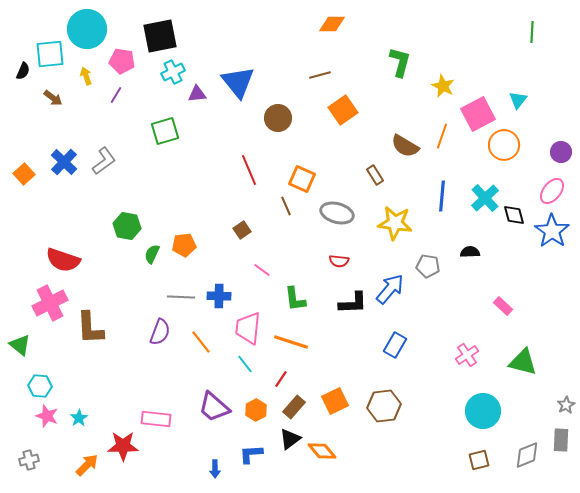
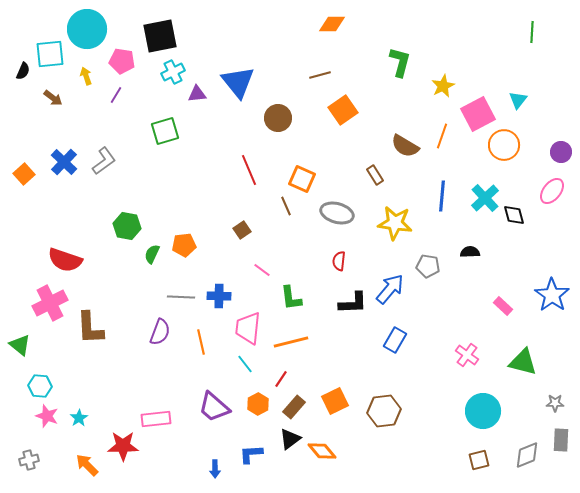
yellow star at (443, 86): rotated 20 degrees clockwise
blue star at (552, 231): moved 64 px down
red semicircle at (63, 260): moved 2 px right
red semicircle at (339, 261): rotated 90 degrees clockwise
green L-shape at (295, 299): moved 4 px left, 1 px up
orange line at (201, 342): rotated 25 degrees clockwise
orange line at (291, 342): rotated 32 degrees counterclockwise
blue rectangle at (395, 345): moved 5 px up
pink cross at (467, 355): rotated 20 degrees counterclockwise
gray star at (566, 405): moved 11 px left, 2 px up; rotated 30 degrees clockwise
brown hexagon at (384, 406): moved 5 px down
orange hexagon at (256, 410): moved 2 px right, 6 px up
pink rectangle at (156, 419): rotated 12 degrees counterclockwise
orange arrow at (87, 465): rotated 90 degrees counterclockwise
